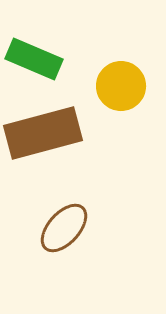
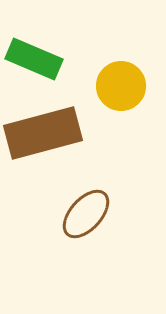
brown ellipse: moved 22 px right, 14 px up
